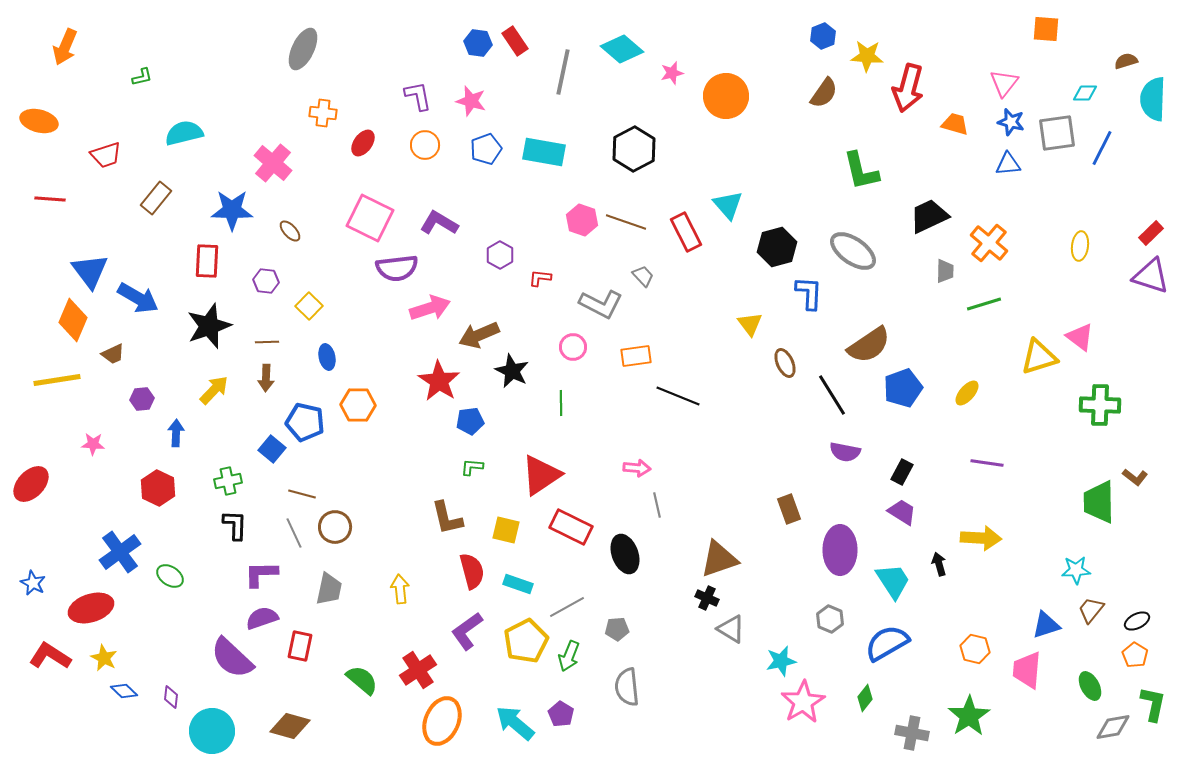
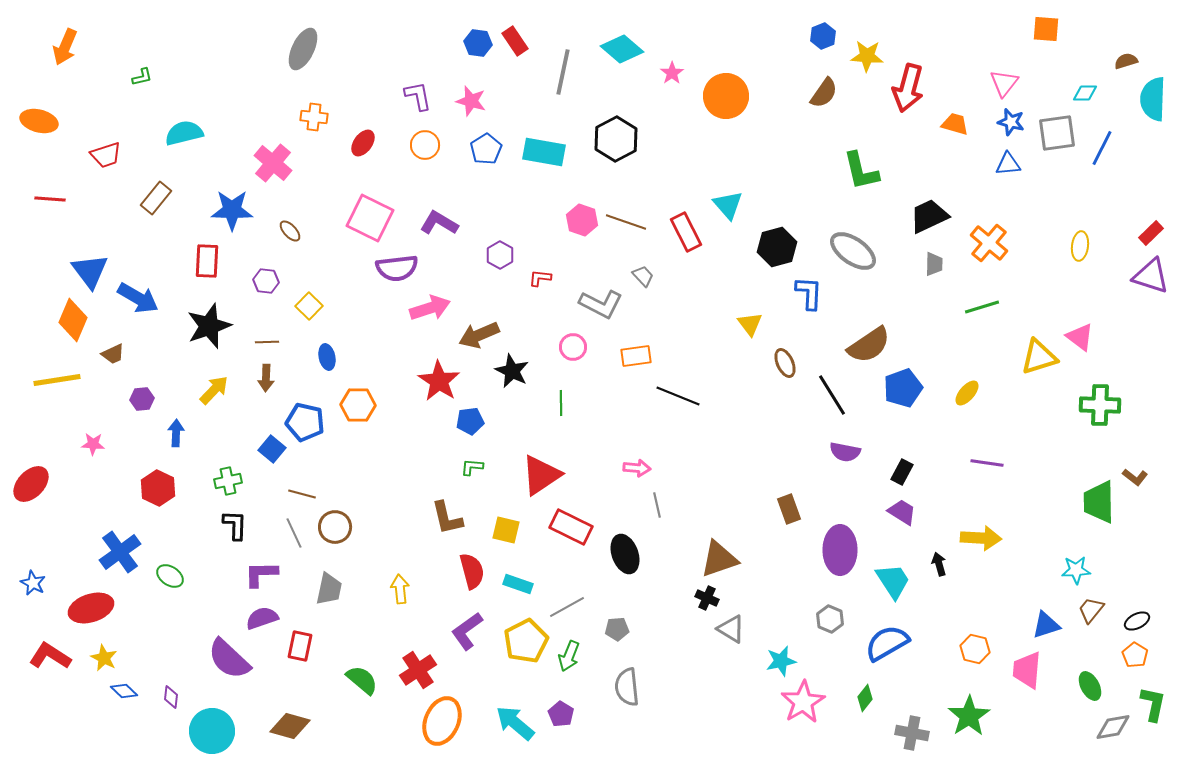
pink star at (672, 73): rotated 20 degrees counterclockwise
orange cross at (323, 113): moved 9 px left, 4 px down
blue pentagon at (486, 149): rotated 12 degrees counterclockwise
black hexagon at (634, 149): moved 18 px left, 10 px up
gray trapezoid at (945, 271): moved 11 px left, 7 px up
green line at (984, 304): moved 2 px left, 3 px down
purple semicircle at (232, 658): moved 3 px left, 1 px down
